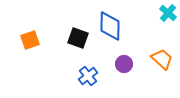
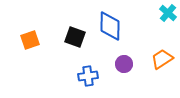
black square: moved 3 px left, 1 px up
orange trapezoid: rotated 75 degrees counterclockwise
blue cross: rotated 30 degrees clockwise
